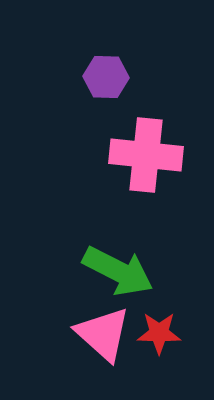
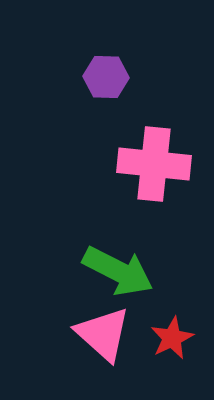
pink cross: moved 8 px right, 9 px down
red star: moved 13 px right, 5 px down; rotated 27 degrees counterclockwise
